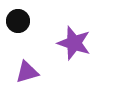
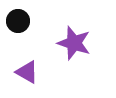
purple triangle: rotated 45 degrees clockwise
